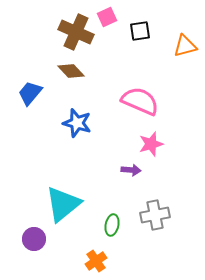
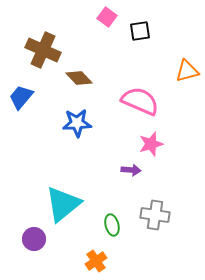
pink square: rotated 30 degrees counterclockwise
brown cross: moved 33 px left, 18 px down
orange triangle: moved 2 px right, 25 px down
brown diamond: moved 8 px right, 7 px down
blue trapezoid: moved 9 px left, 4 px down
blue star: rotated 20 degrees counterclockwise
gray cross: rotated 20 degrees clockwise
green ellipse: rotated 25 degrees counterclockwise
